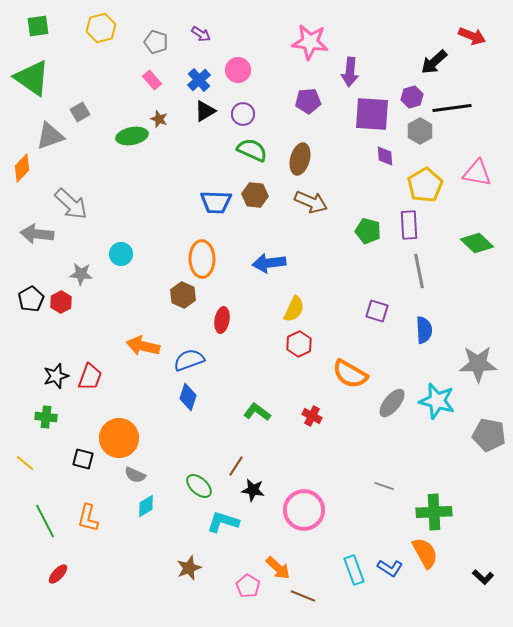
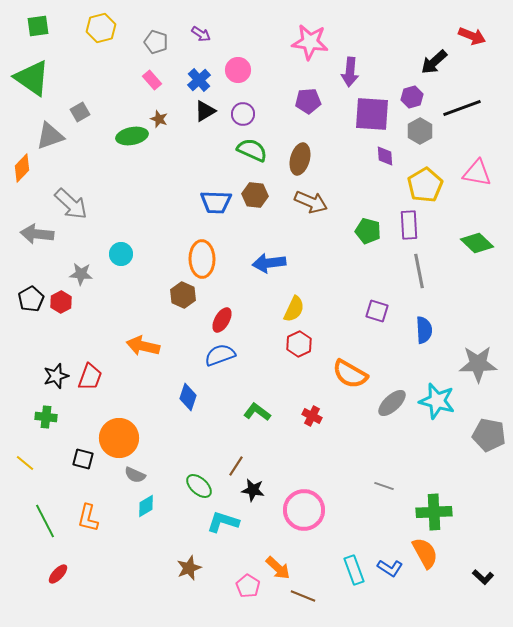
black line at (452, 108): moved 10 px right; rotated 12 degrees counterclockwise
red ellipse at (222, 320): rotated 20 degrees clockwise
blue semicircle at (189, 360): moved 31 px right, 5 px up
gray ellipse at (392, 403): rotated 8 degrees clockwise
